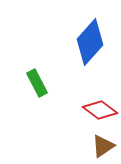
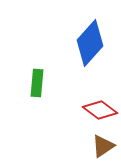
blue diamond: moved 1 px down
green rectangle: rotated 32 degrees clockwise
